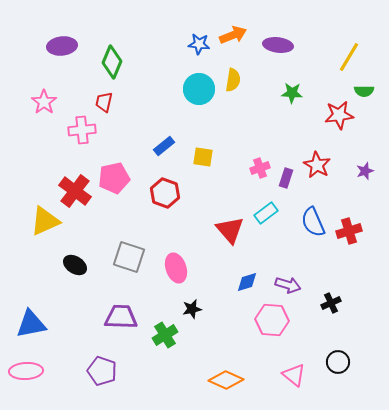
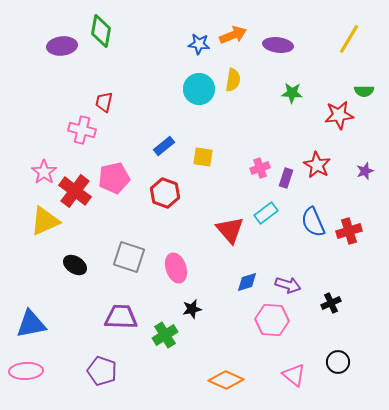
yellow line at (349, 57): moved 18 px up
green diamond at (112, 62): moved 11 px left, 31 px up; rotated 12 degrees counterclockwise
pink star at (44, 102): moved 70 px down
pink cross at (82, 130): rotated 20 degrees clockwise
